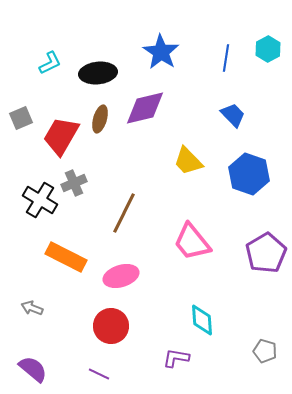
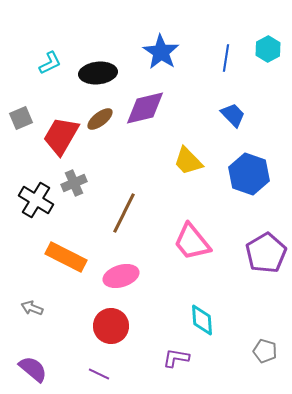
brown ellipse: rotated 36 degrees clockwise
black cross: moved 4 px left
